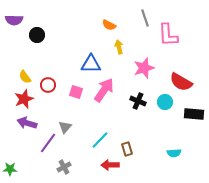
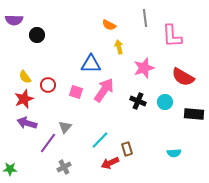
gray line: rotated 12 degrees clockwise
pink L-shape: moved 4 px right, 1 px down
red semicircle: moved 2 px right, 5 px up
red arrow: moved 2 px up; rotated 24 degrees counterclockwise
